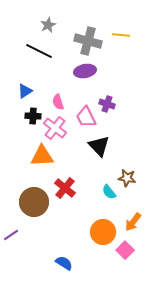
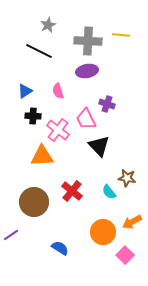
gray cross: rotated 12 degrees counterclockwise
purple ellipse: moved 2 px right
pink semicircle: moved 11 px up
pink trapezoid: moved 2 px down
pink cross: moved 3 px right, 2 px down
red cross: moved 7 px right, 3 px down
orange arrow: moved 1 px left; rotated 24 degrees clockwise
pink square: moved 5 px down
blue semicircle: moved 4 px left, 15 px up
